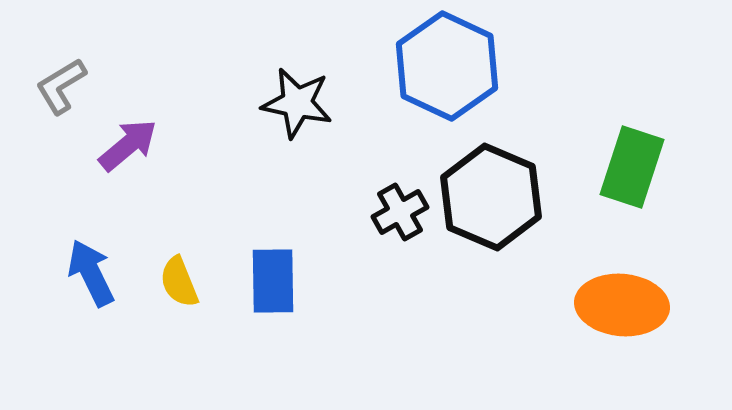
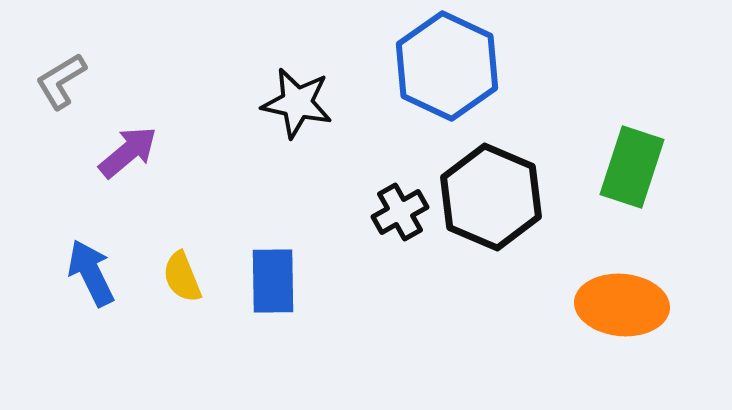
gray L-shape: moved 5 px up
purple arrow: moved 7 px down
yellow semicircle: moved 3 px right, 5 px up
